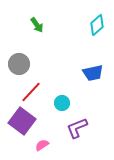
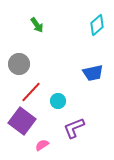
cyan circle: moved 4 px left, 2 px up
purple L-shape: moved 3 px left
